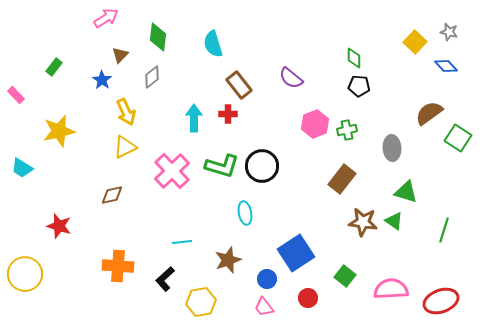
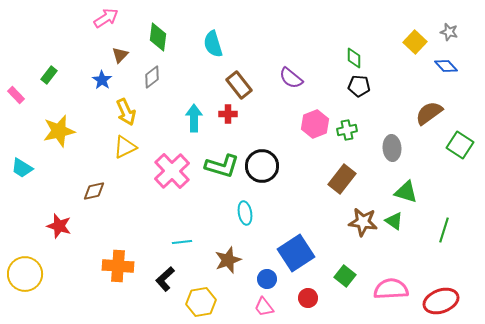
green rectangle at (54, 67): moved 5 px left, 8 px down
green square at (458, 138): moved 2 px right, 7 px down
brown diamond at (112, 195): moved 18 px left, 4 px up
